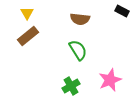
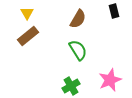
black rectangle: moved 8 px left; rotated 48 degrees clockwise
brown semicircle: moved 2 px left; rotated 66 degrees counterclockwise
